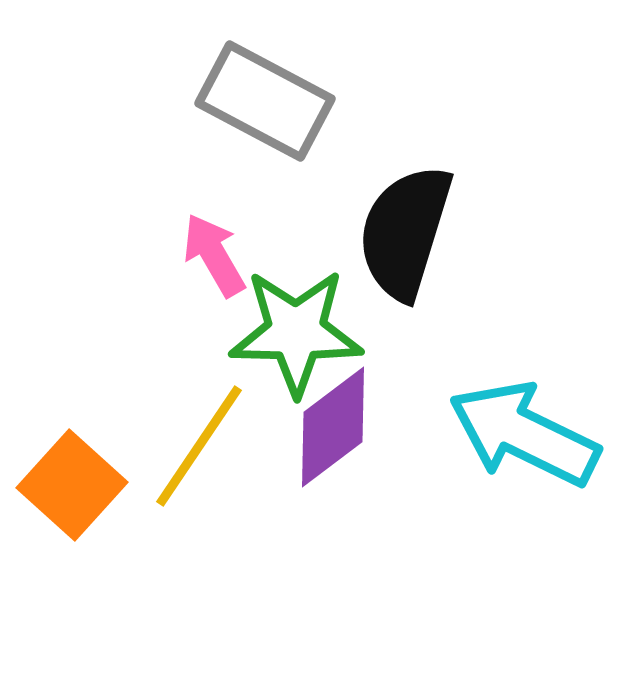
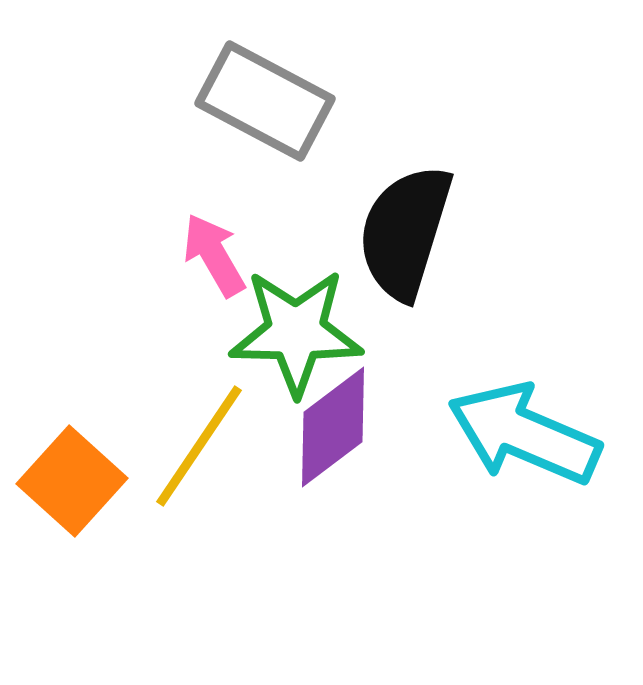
cyan arrow: rotated 3 degrees counterclockwise
orange square: moved 4 px up
